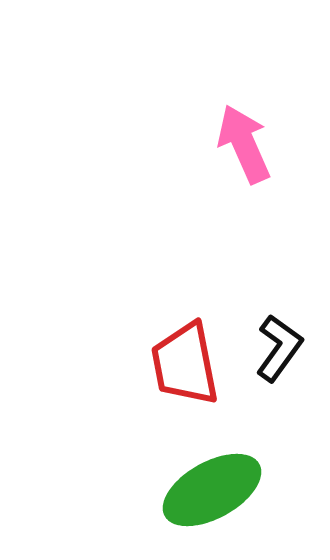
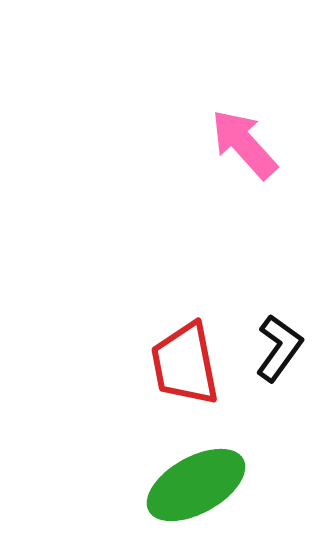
pink arrow: rotated 18 degrees counterclockwise
green ellipse: moved 16 px left, 5 px up
